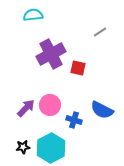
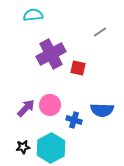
blue semicircle: rotated 25 degrees counterclockwise
